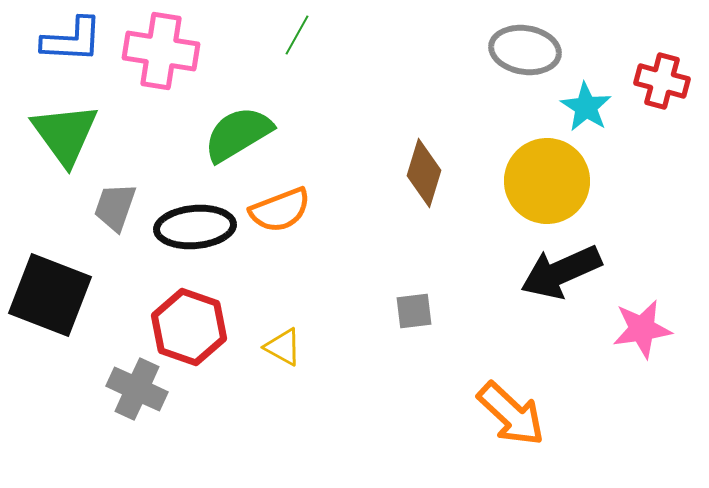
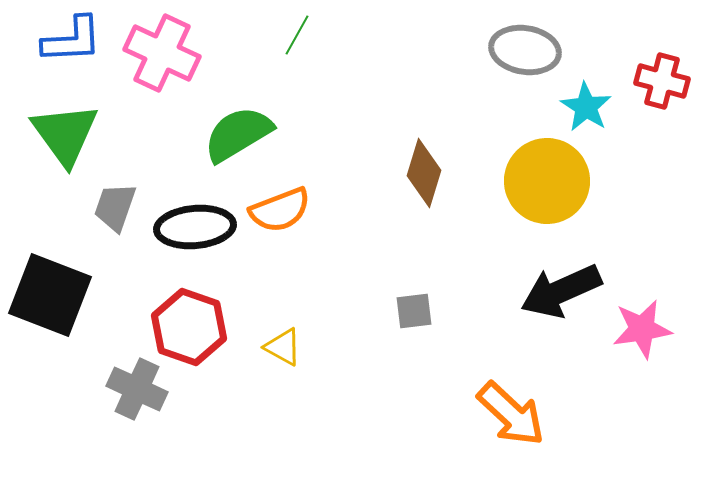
blue L-shape: rotated 6 degrees counterclockwise
pink cross: moved 1 px right, 2 px down; rotated 16 degrees clockwise
black arrow: moved 19 px down
